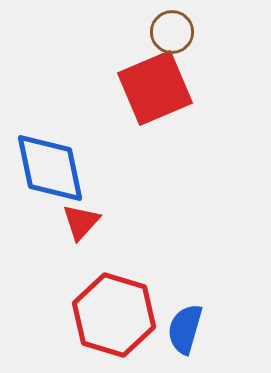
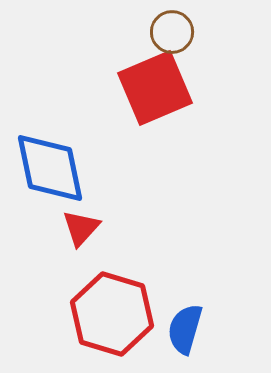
red triangle: moved 6 px down
red hexagon: moved 2 px left, 1 px up
